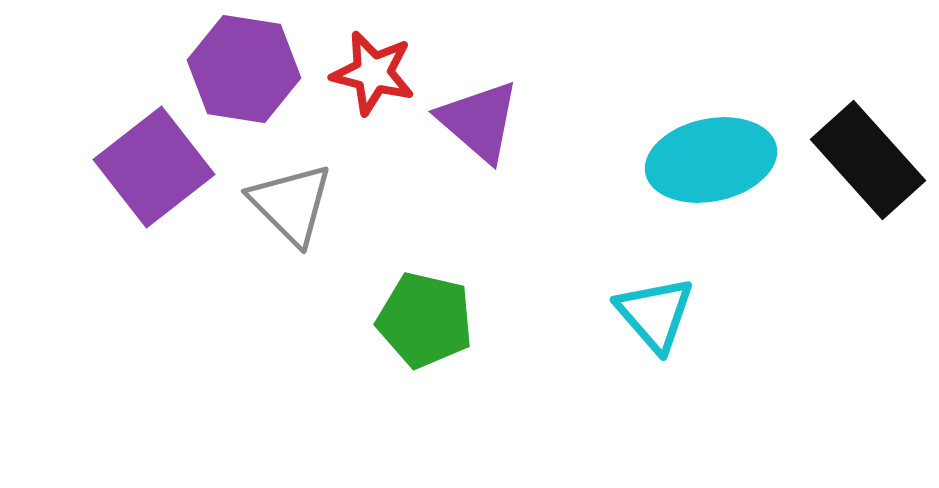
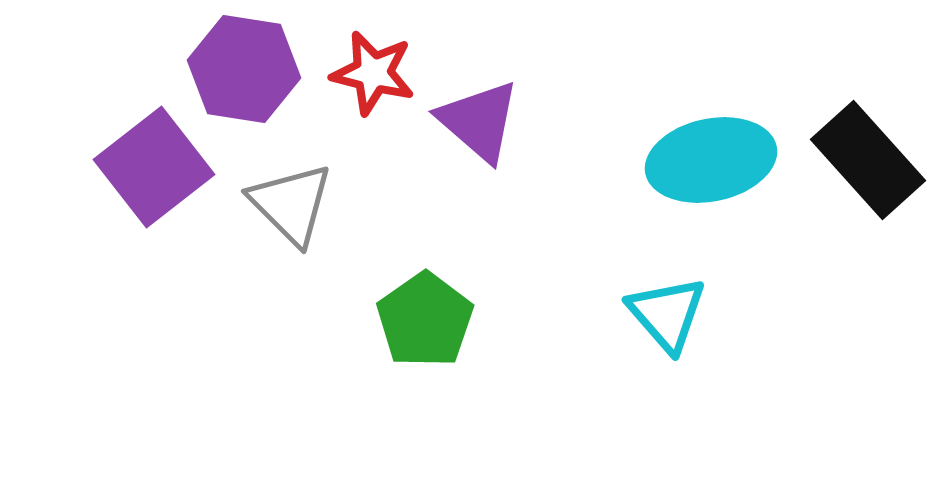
cyan triangle: moved 12 px right
green pentagon: rotated 24 degrees clockwise
